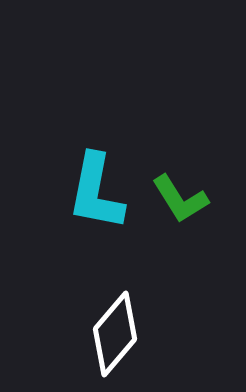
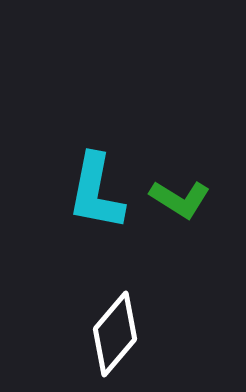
green L-shape: rotated 26 degrees counterclockwise
